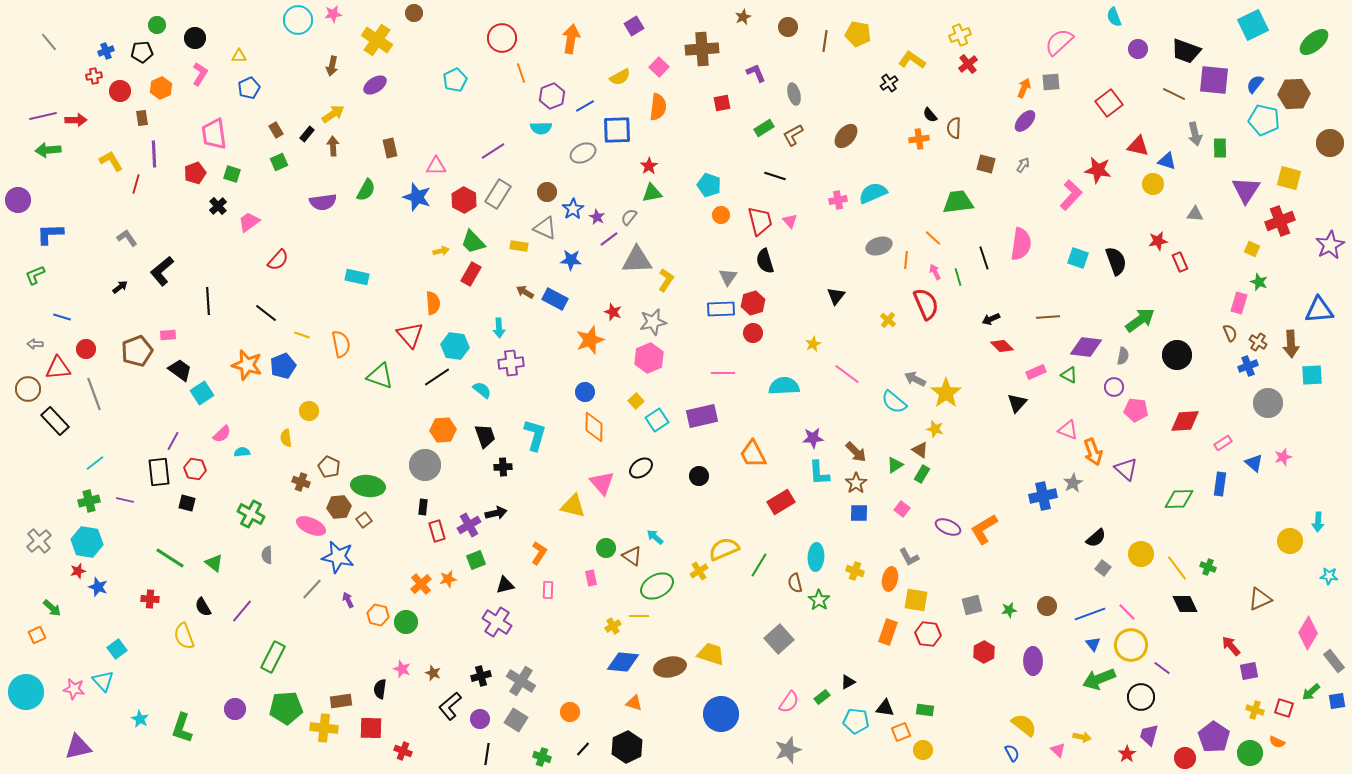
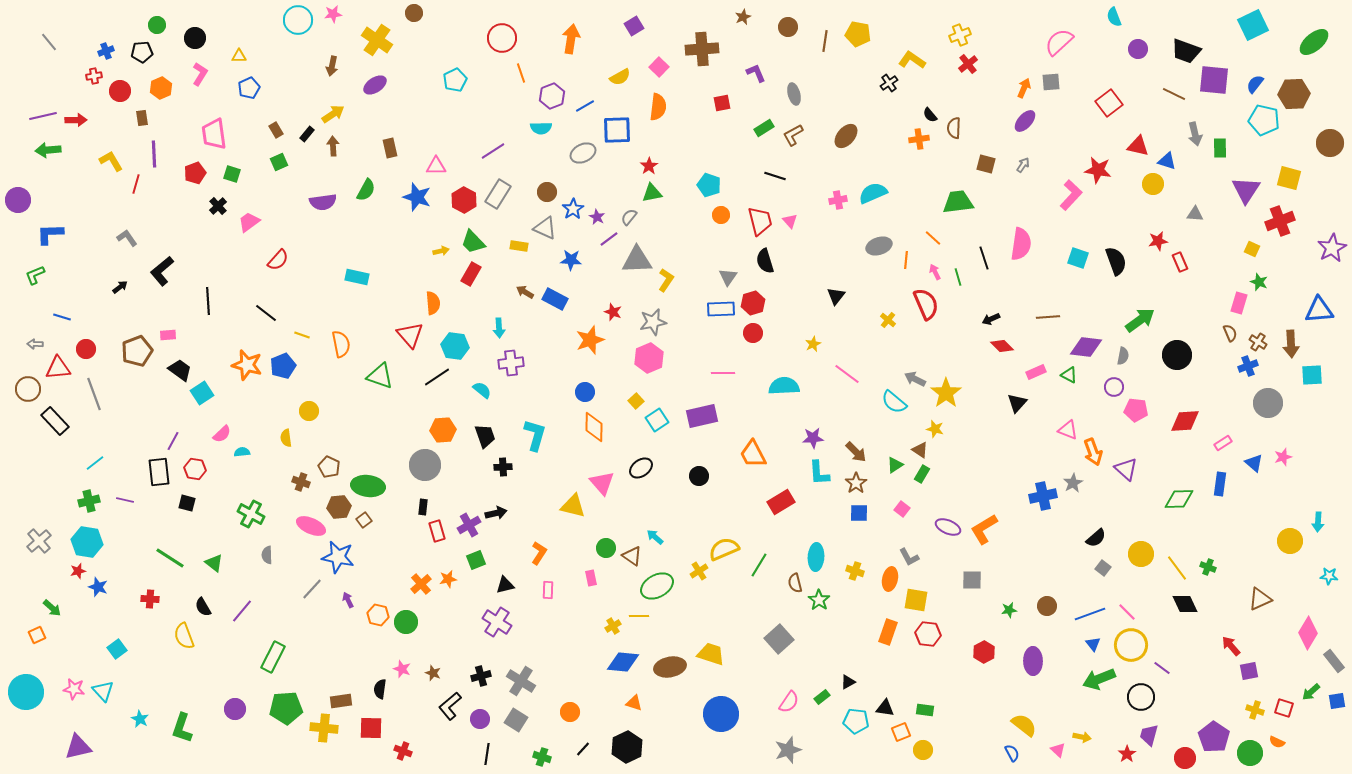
purple star at (1330, 245): moved 2 px right, 3 px down
gray square at (972, 605): moved 25 px up; rotated 15 degrees clockwise
cyan triangle at (103, 681): moved 10 px down
